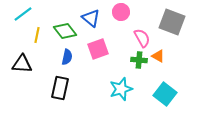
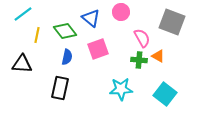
cyan star: rotated 15 degrees clockwise
